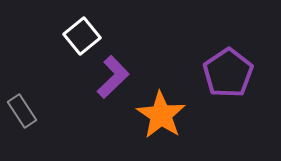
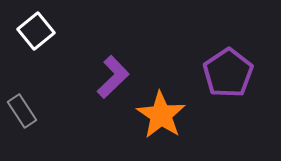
white square: moved 46 px left, 5 px up
